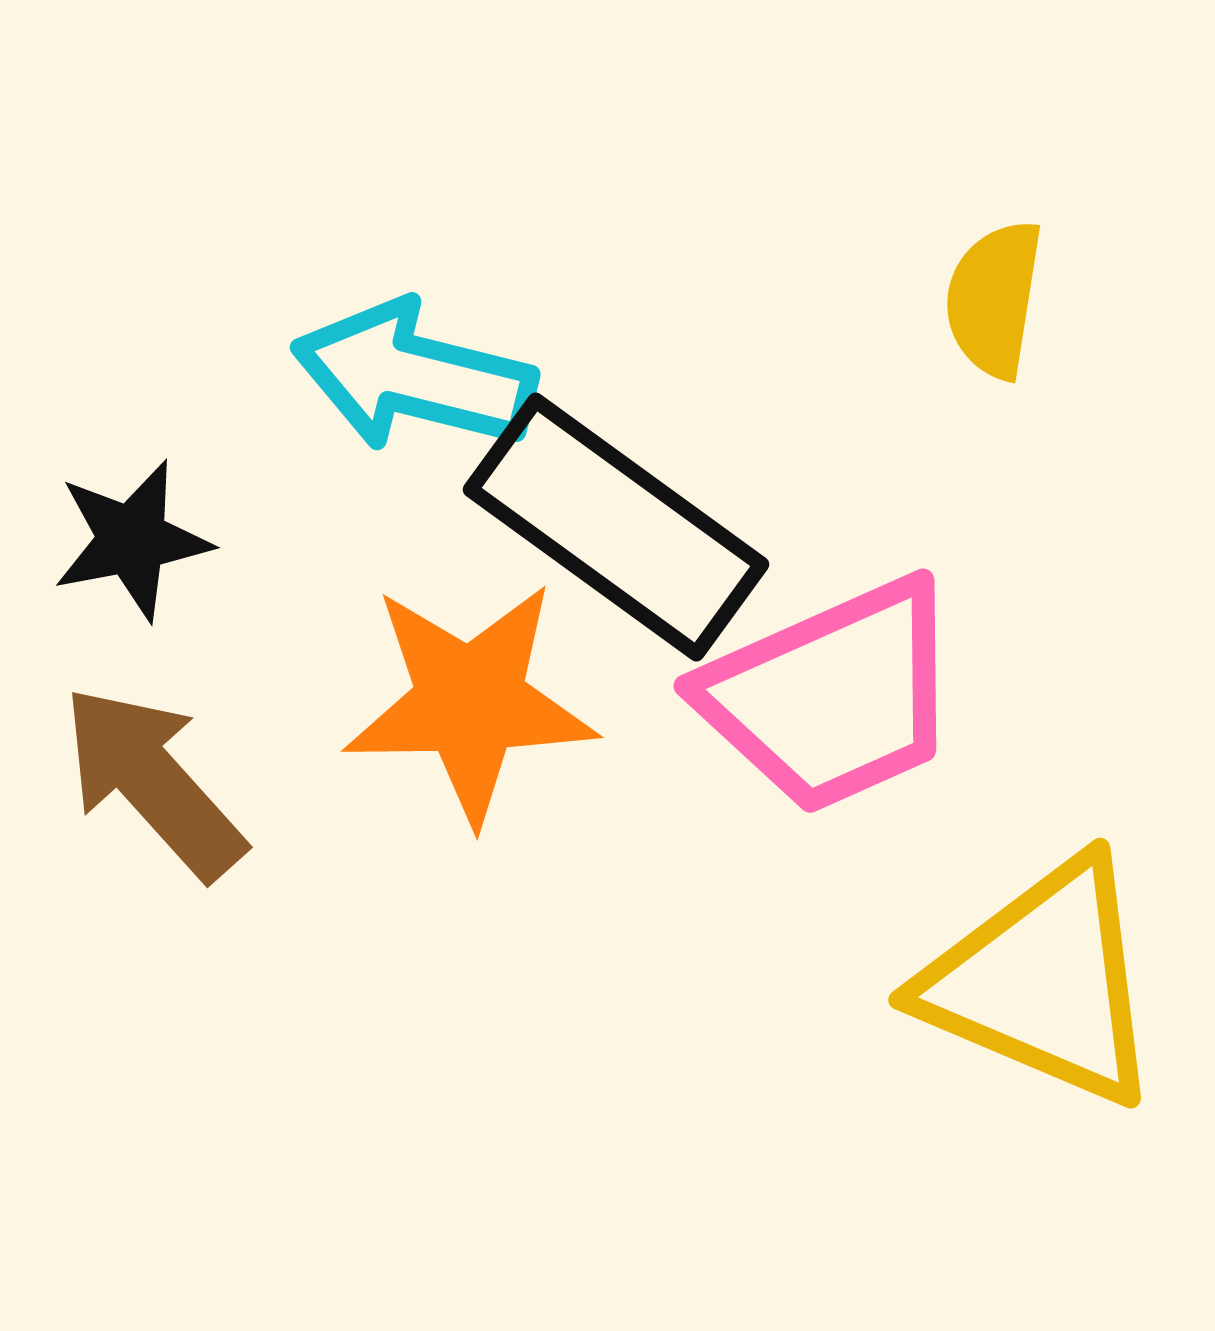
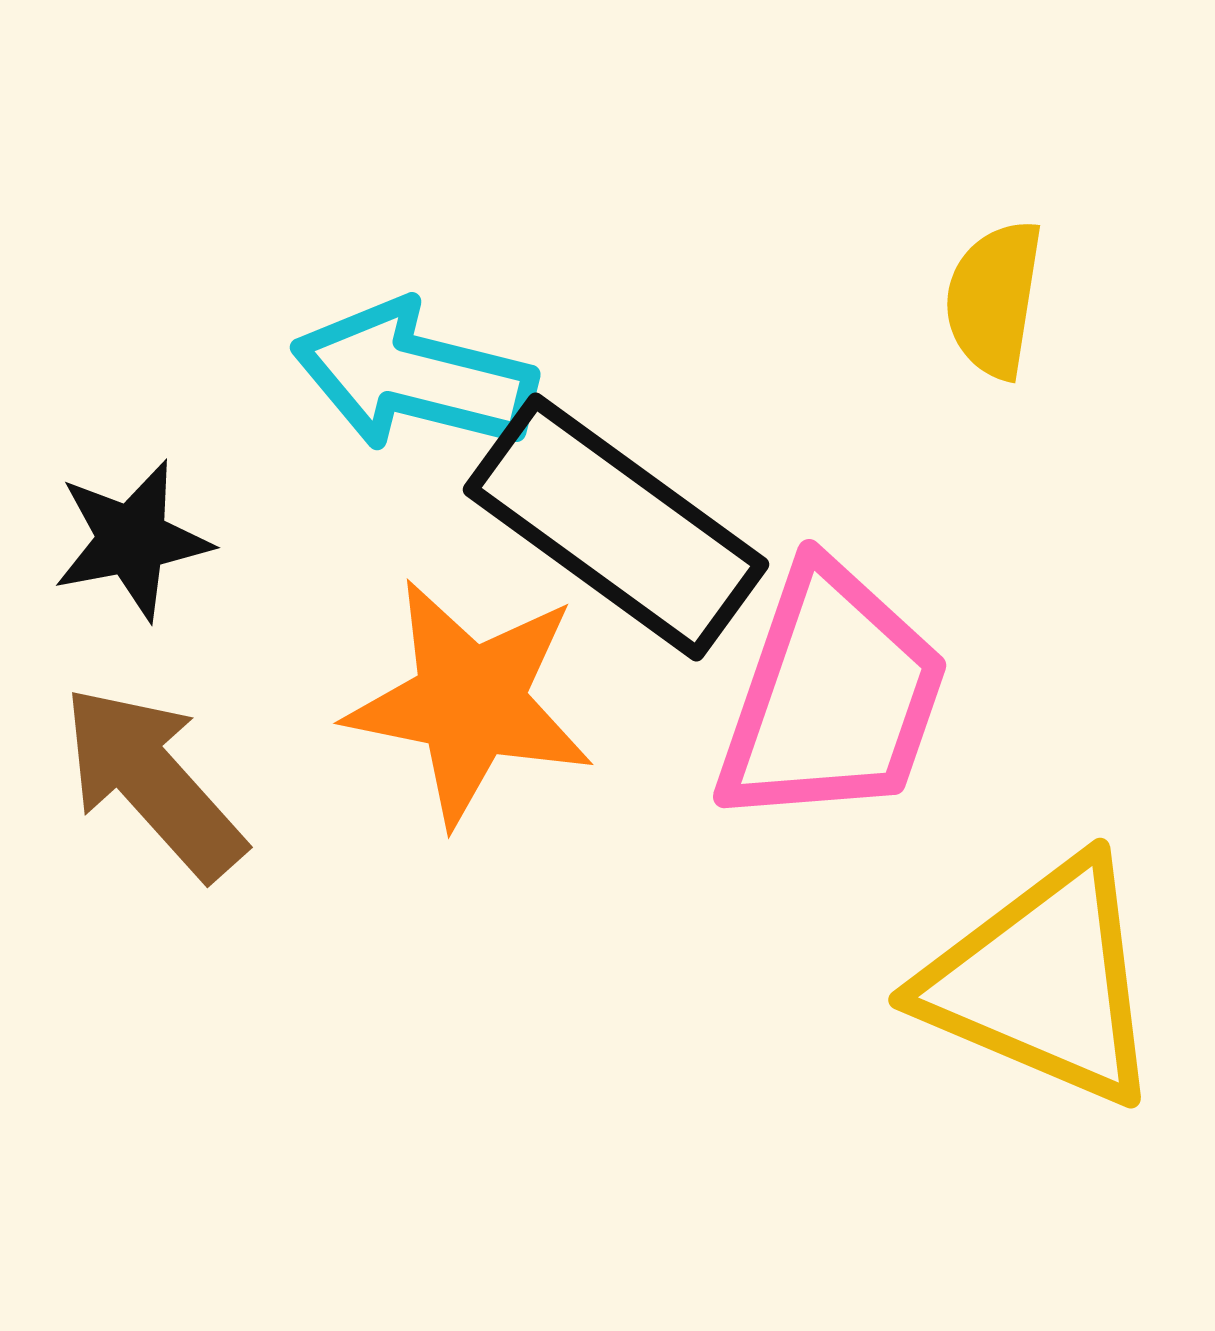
pink trapezoid: rotated 47 degrees counterclockwise
orange star: rotated 12 degrees clockwise
